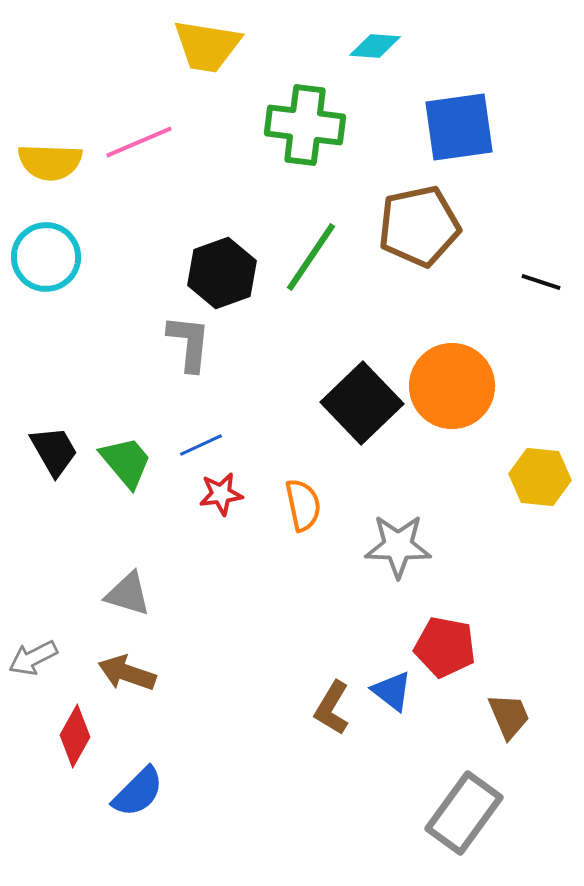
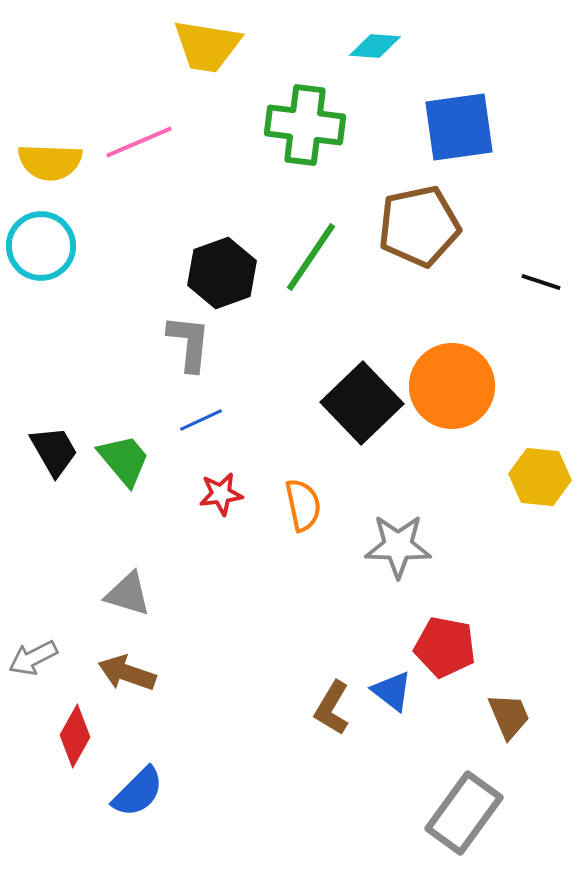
cyan circle: moved 5 px left, 11 px up
blue line: moved 25 px up
green trapezoid: moved 2 px left, 2 px up
